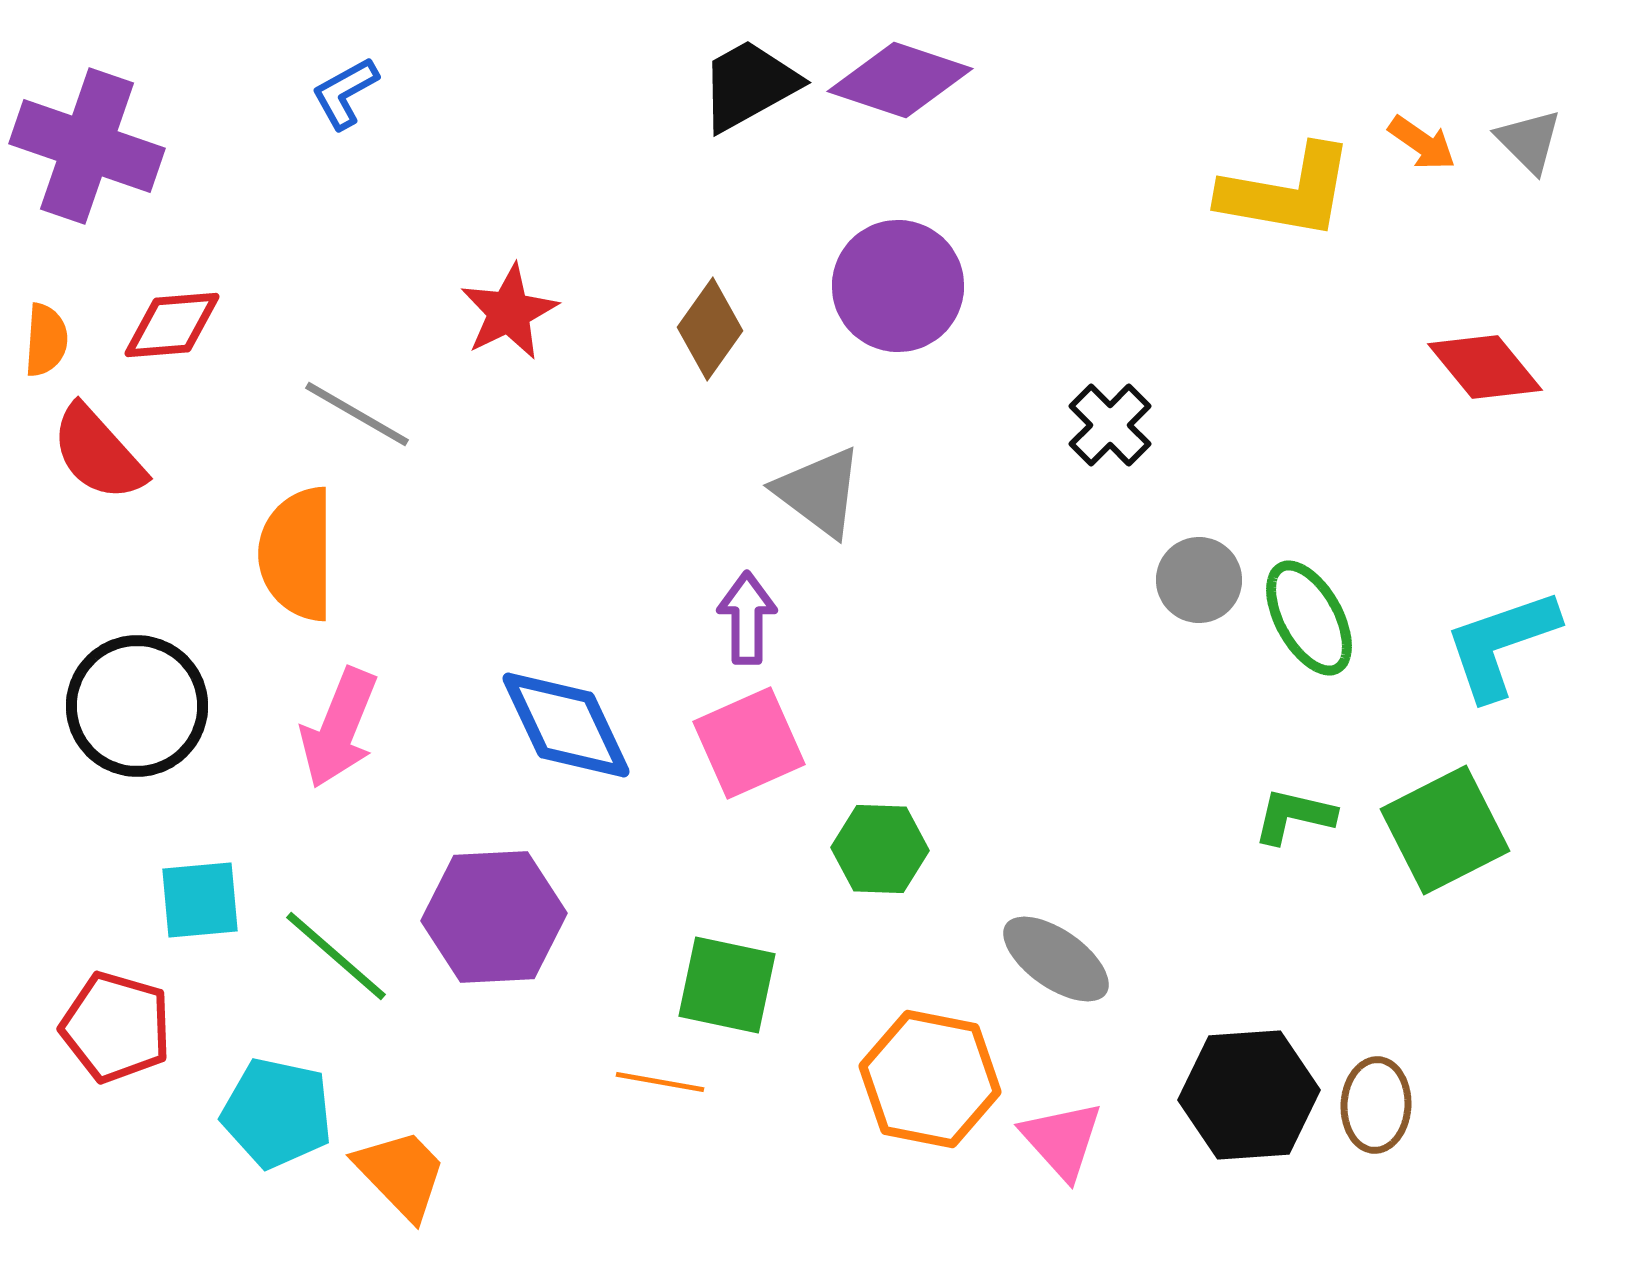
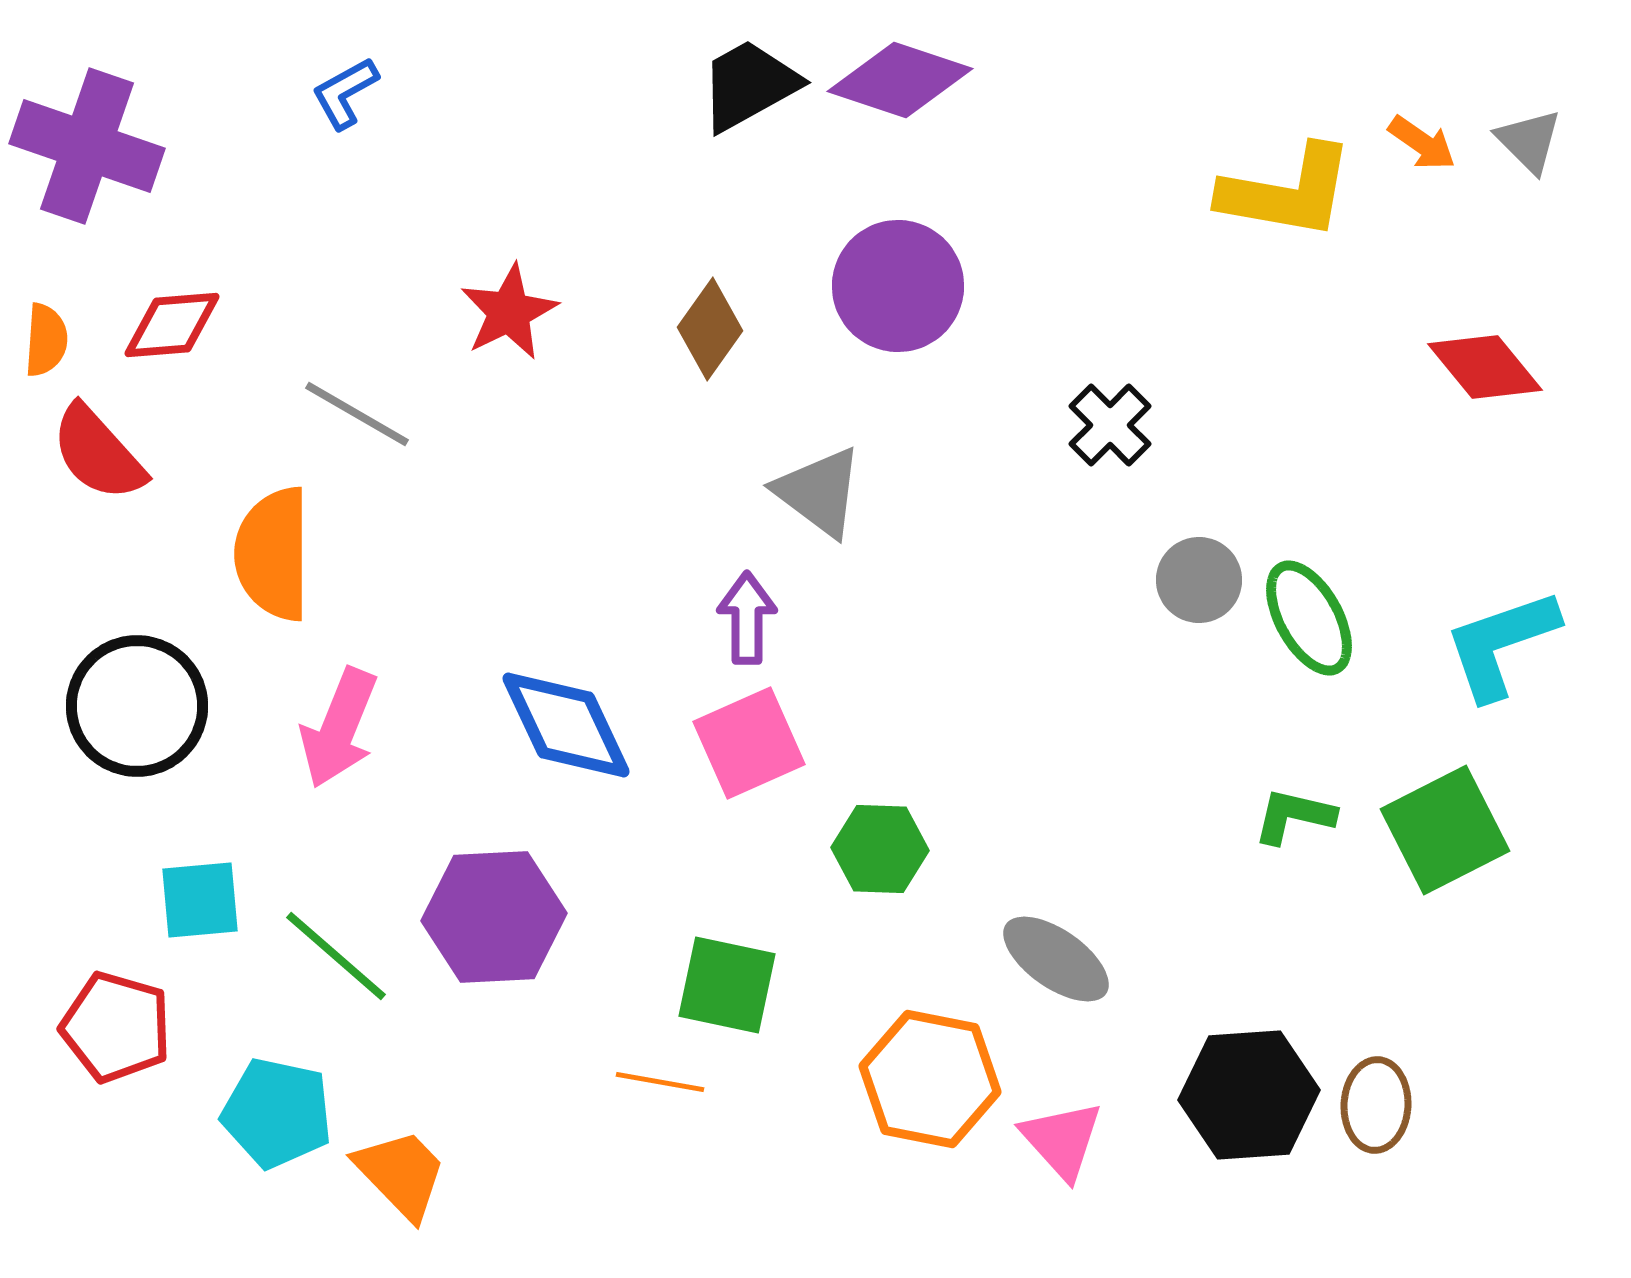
orange semicircle at (297, 554): moved 24 px left
